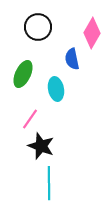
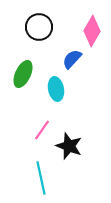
black circle: moved 1 px right
pink diamond: moved 2 px up
blue semicircle: rotated 55 degrees clockwise
pink line: moved 12 px right, 11 px down
black star: moved 28 px right
cyan line: moved 8 px left, 5 px up; rotated 12 degrees counterclockwise
